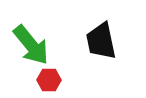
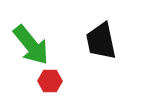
red hexagon: moved 1 px right, 1 px down
